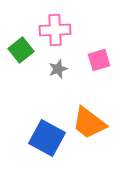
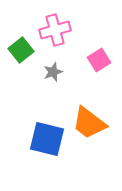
pink cross: rotated 12 degrees counterclockwise
pink square: rotated 15 degrees counterclockwise
gray star: moved 5 px left, 3 px down
blue square: moved 1 px down; rotated 15 degrees counterclockwise
